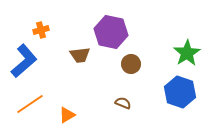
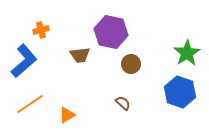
brown semicircle: rotated 21 degrees clockwise
